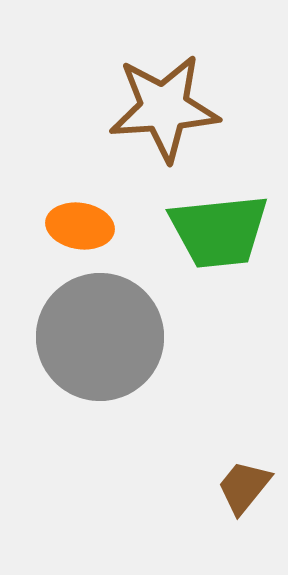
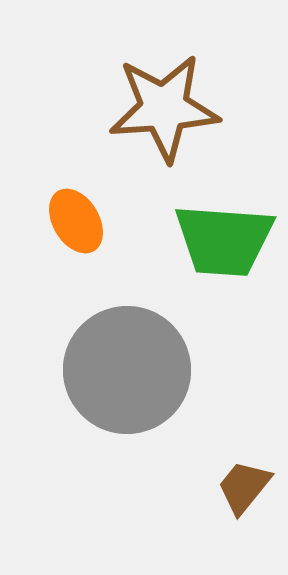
orange ellipse: moved 4 px left, 5 px up; rotated 50 degrees clockwise
green trapezoid: moved 5 px right, 9 px down; rotated 10 degrees clockwise
gray circle: moved 27 px right, 33 px down
